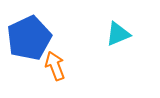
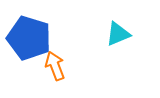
blue pentagon: rotated 30 degrees counterclockwise
